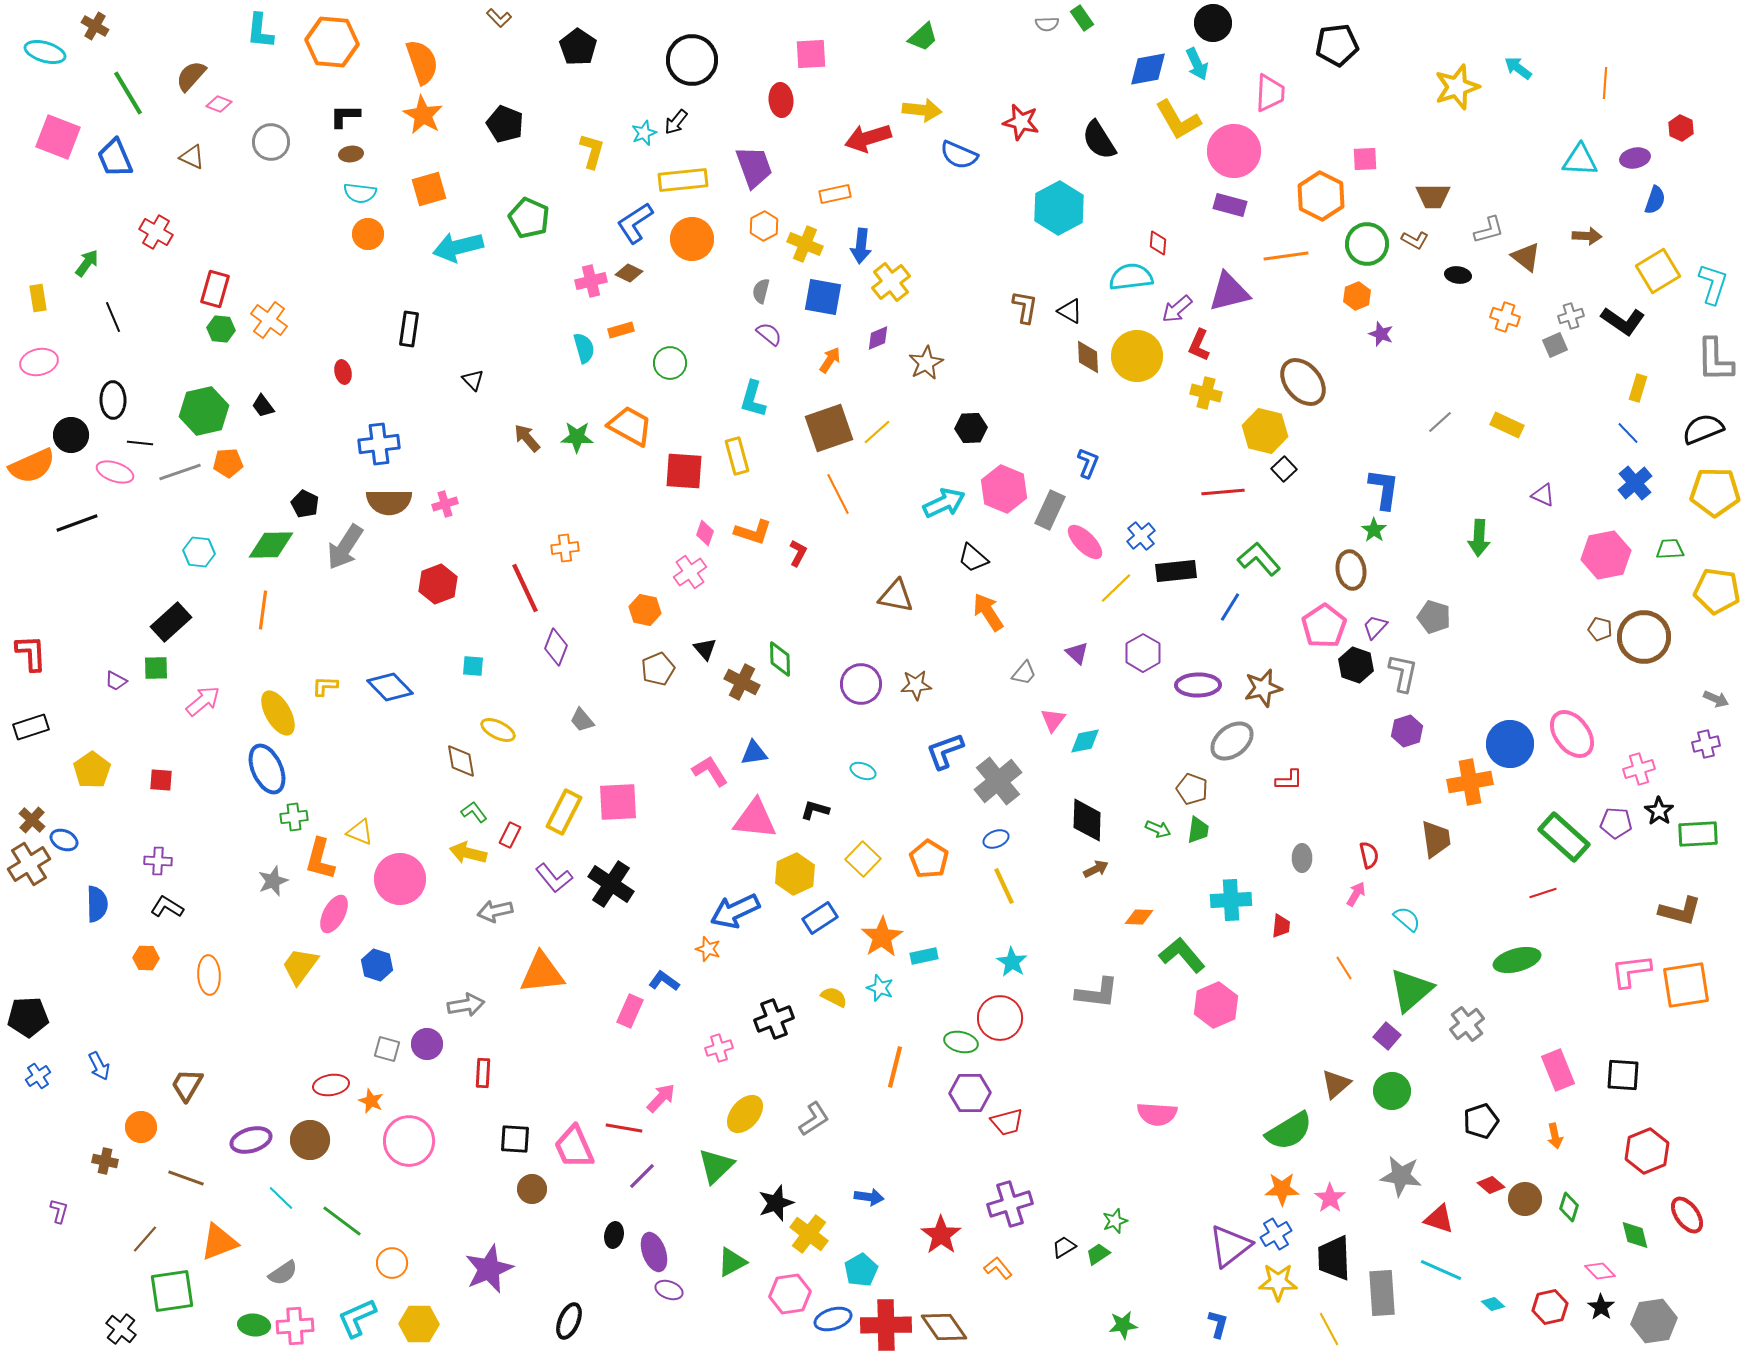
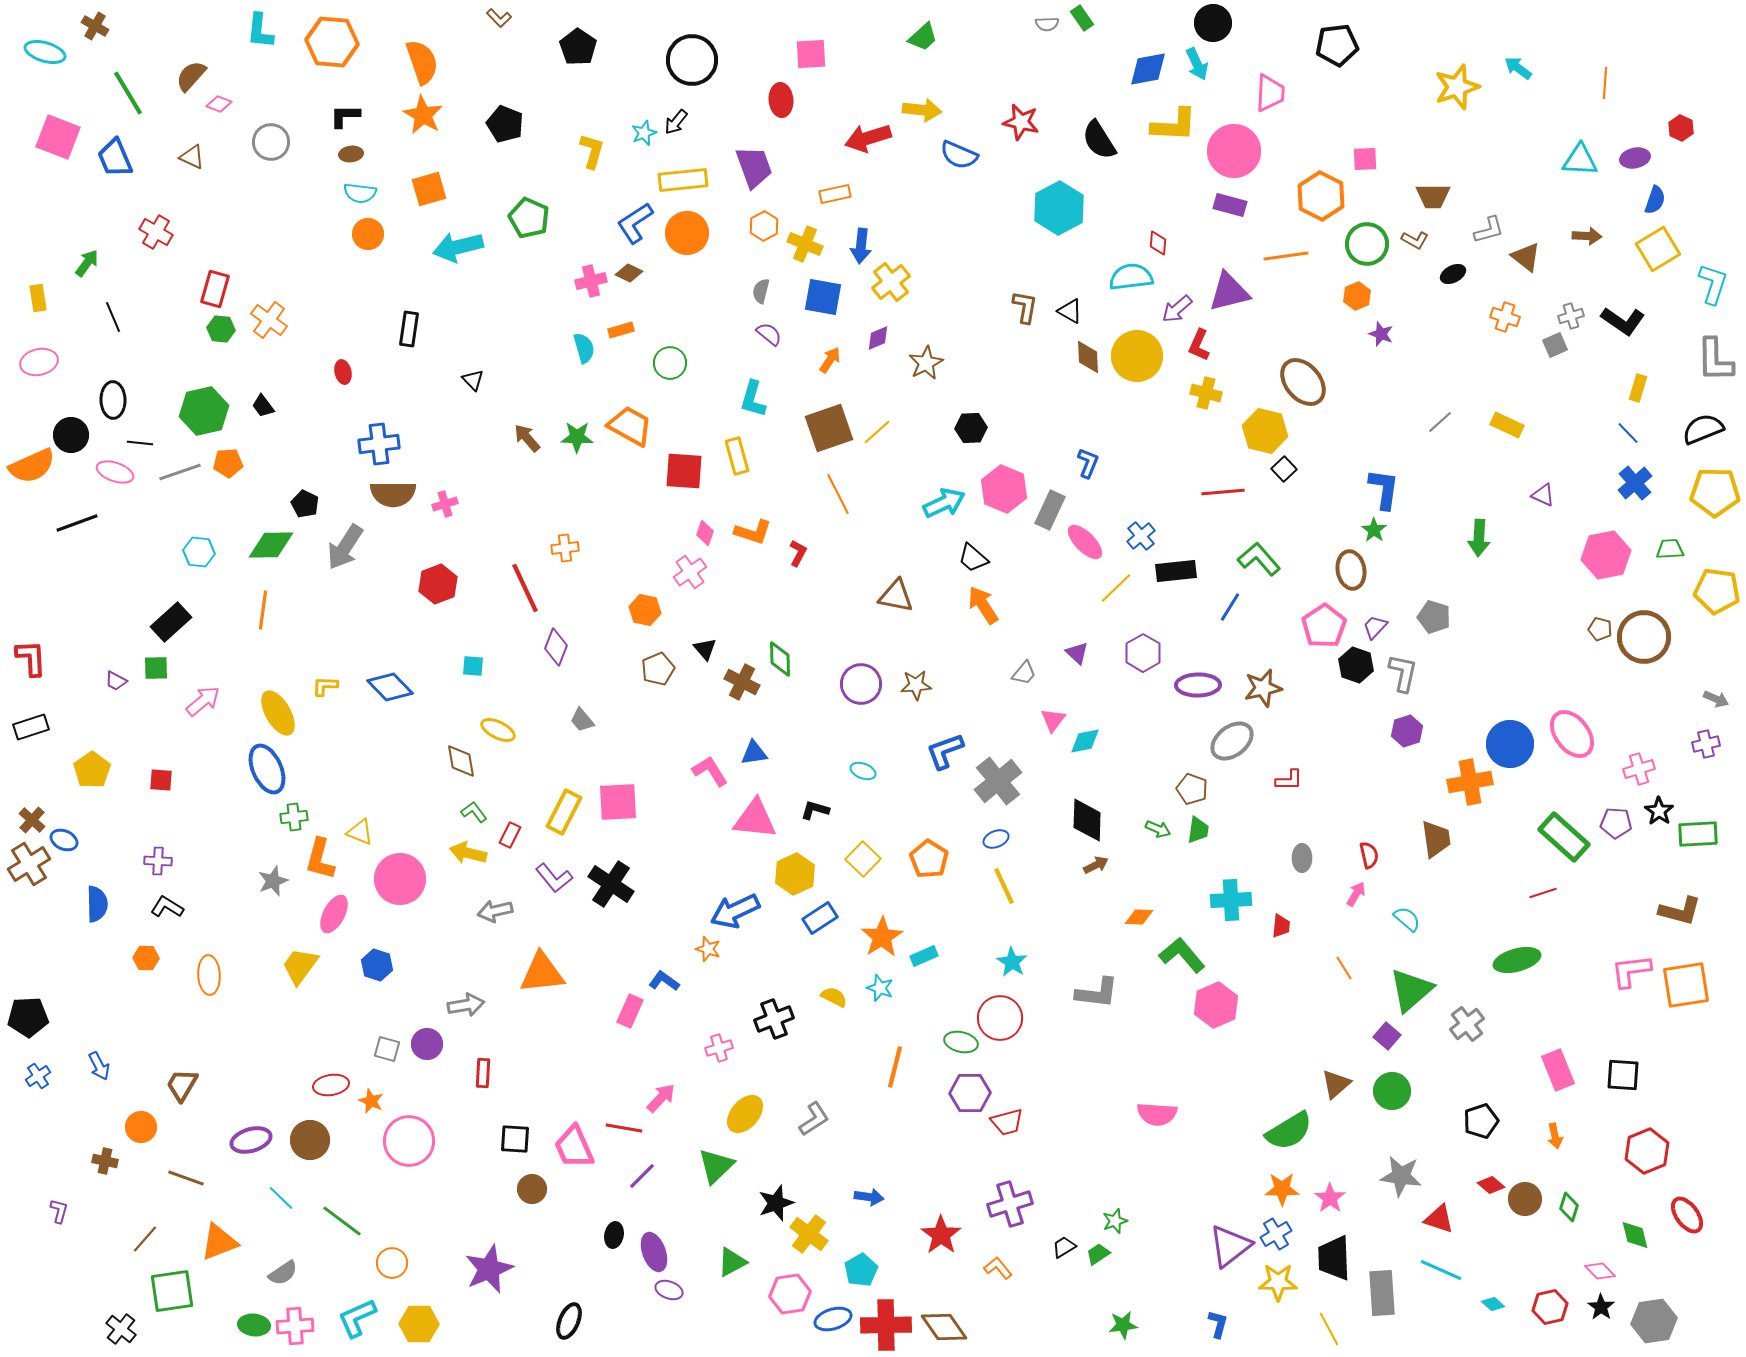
yellow L-shape at (1178, 120): moved 4 px left, 5 px down; rotated 57 degrees counterclockwise
orange circle at (692, 239): moved 5 px left, 6 px up
yellow square at (1658, 271): moved 22 px up
black ellipse at (1458, 275): moved 5 px left, 1 px up; rotated 35 degrees counterclockwise
brown semicircle at (389, 502): moved 4 px right, 8 px up
orange arrow at (988, 612): moved 5 px left, 7 px up
red L-shape at (31, 653): moved 5 px down
brown arrow at (1096, 869): moved 4 px up
cyan rectangle at (924, 956): rotated 12 degrees counterclockwise
brown trapezoid at (187, 1085): moved 5 px left
